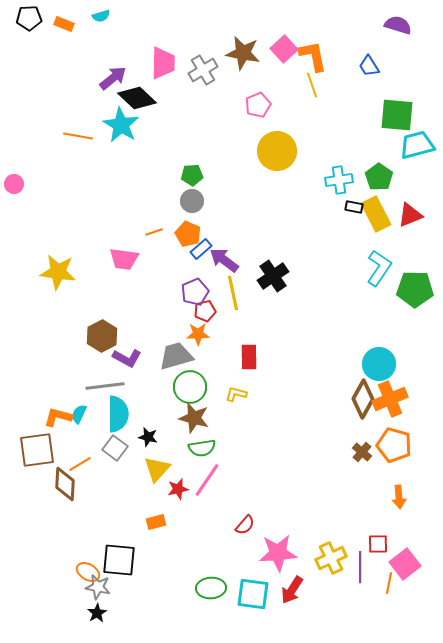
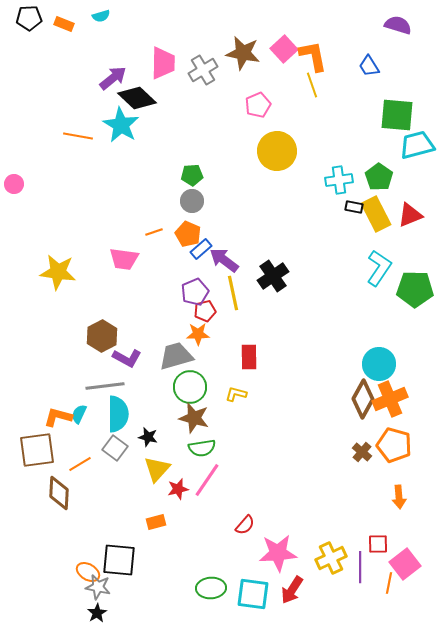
brown diamond at (65, 484): moved 6 px left, 9 px down
